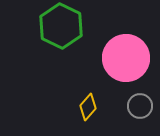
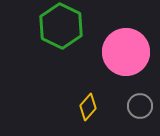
pink circle: moved 6 px up
